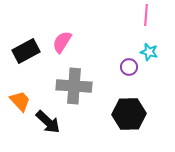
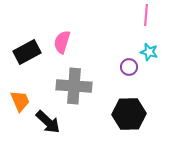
pink semicircle: rotated 15 degrees counterclockwise
black rectangle: moved 1 px right, 1 px down
orange trapezoid: rotated 20 degrees clockwise
